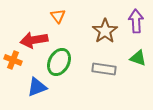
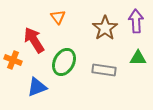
orange triangle: moved 1 px down
brown star: moved 3 px up
red arrow: rotated 68 degrees clockwise
green triangle: rotated 18 degrees counterclockwise
green ellipse: moved 5 px right
gray rectangle: moved 1 px down
